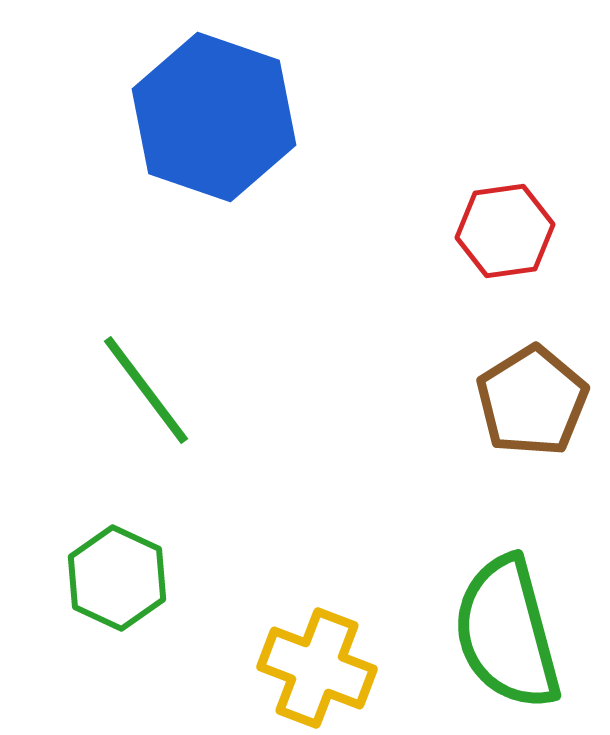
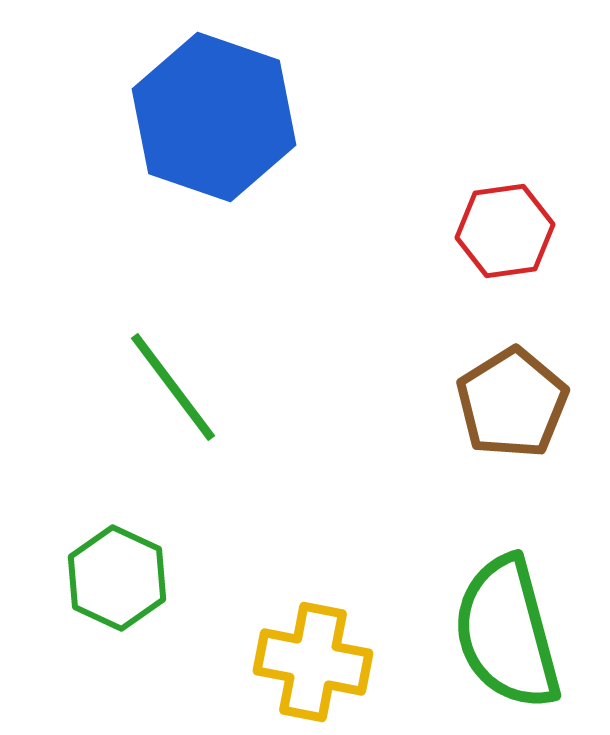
green line: moved 27 px right, 3 px up
brown pentagon: moved 20 px left, 2 px down
yellow cross: moved 4 px left, 6 px up; rotated 10 degrees counterclockwise
